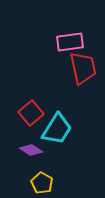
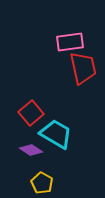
cyan trapezoid: moved 1 px left, 5 px down; rotated 92 degrees counterclockwise
